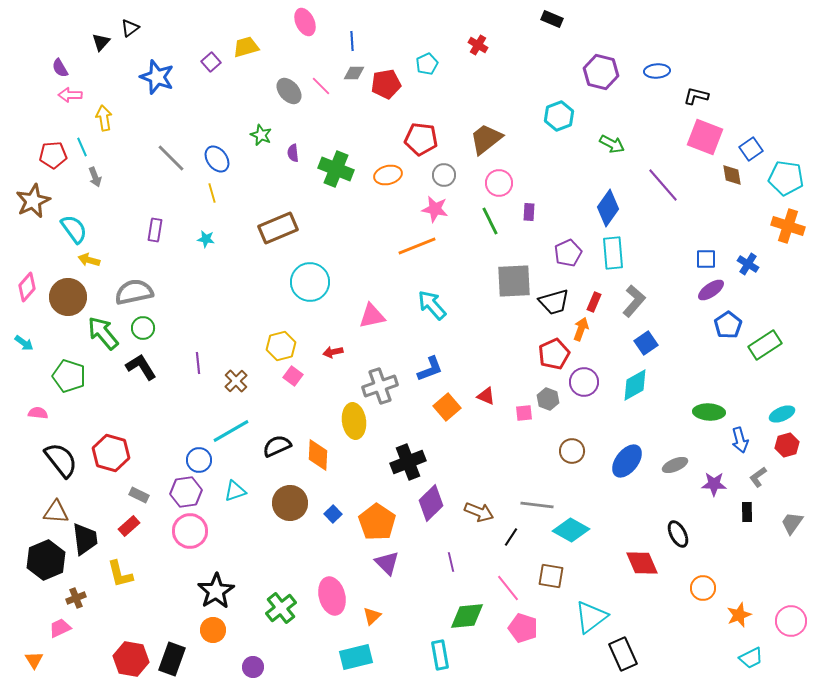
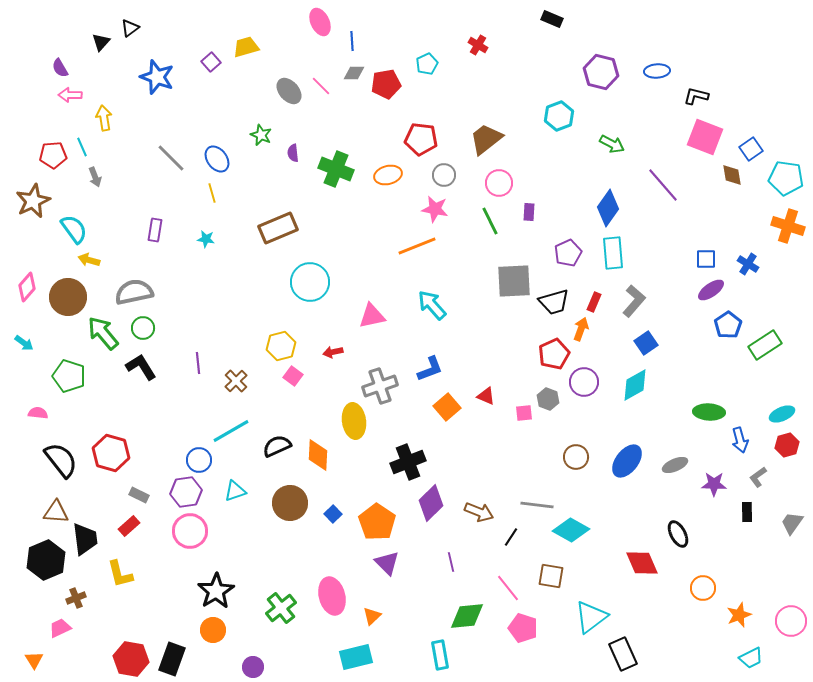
pink ellipse at (305, 22): moved 15 px right
brown circle at (572, 451): moved 4 px right, 6 px down
